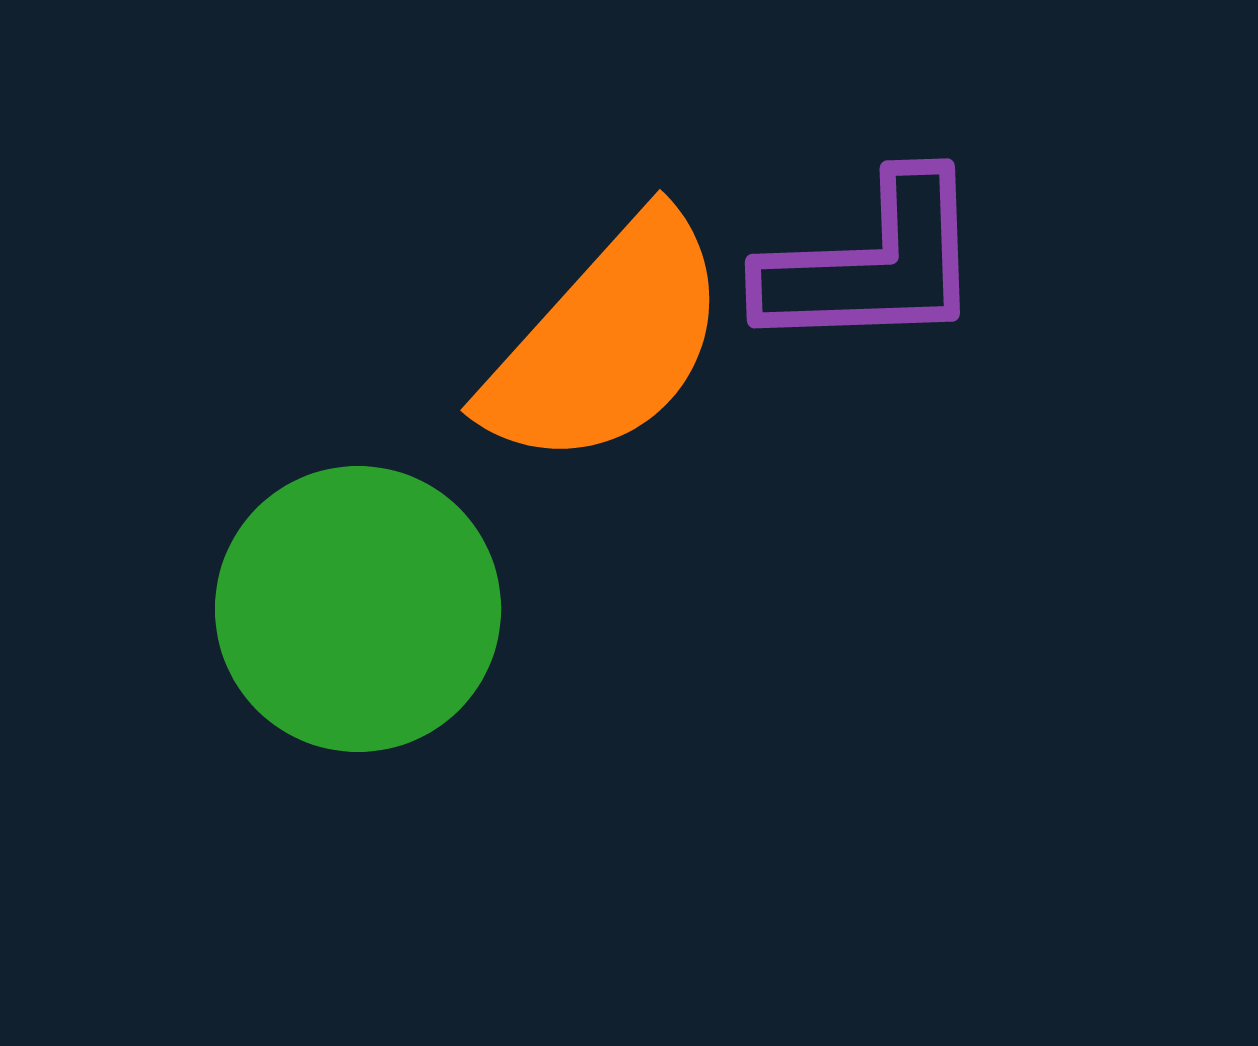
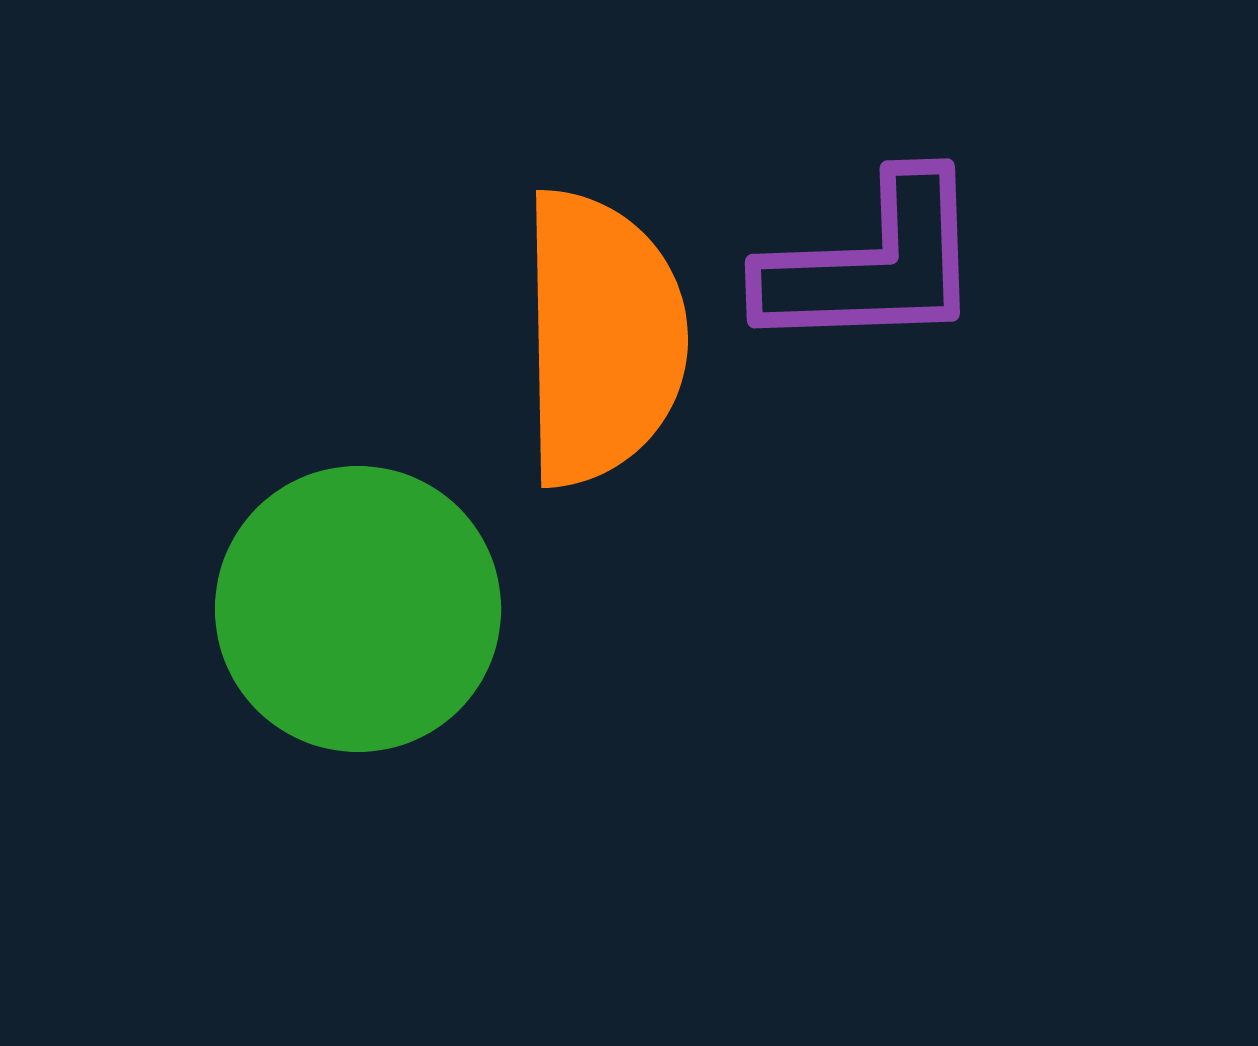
orange semicircle: moved 5 px left, 4 px up; rotated 43 degrees counterclockwise
